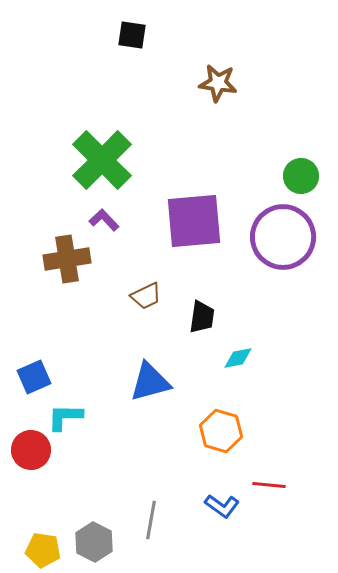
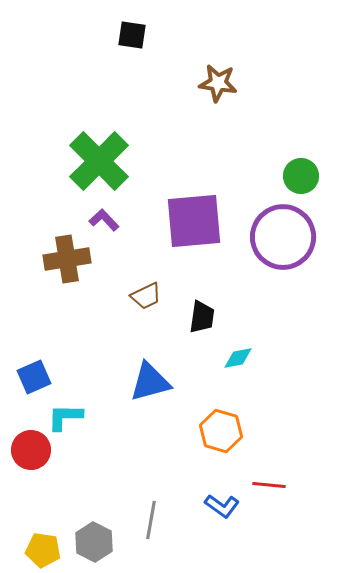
green cross: moved 3 px left, 1 px down
